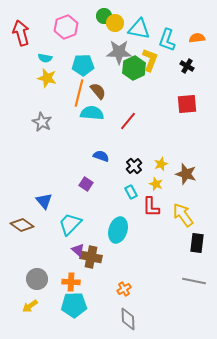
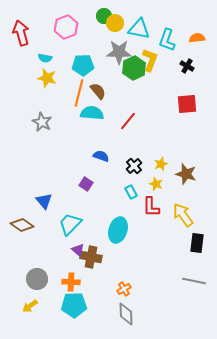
gray diamond at (128, 319): moved 2 px left, 5 px up
